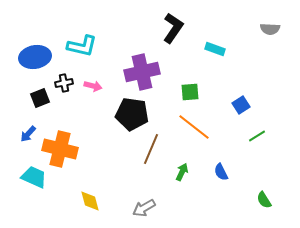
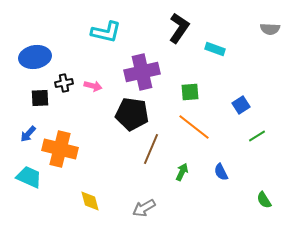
black L-shape: moved 6 px right
cyan L-shape: moved 24 px right, 14 px up
black square: rotated 18 degrees clockwise
cyan trapezoid: moved 5 px left
